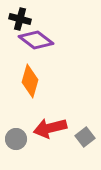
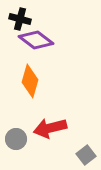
gray square: moved 1 px right, 18 px down
